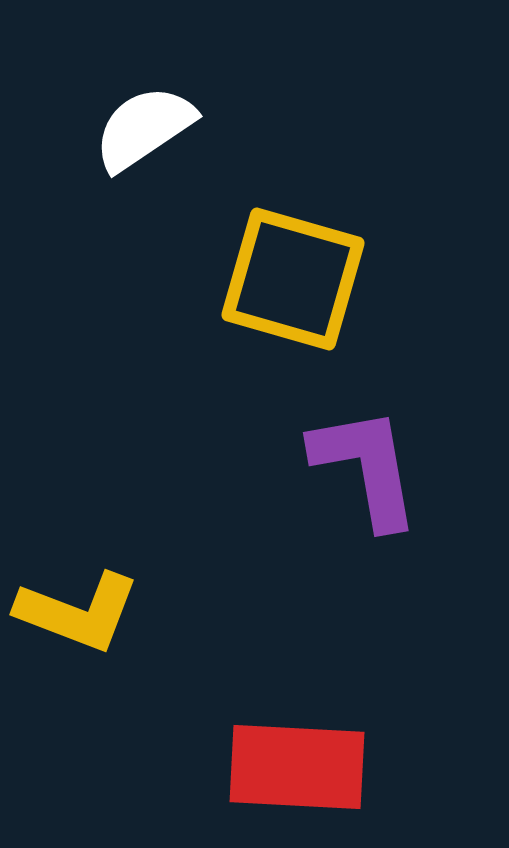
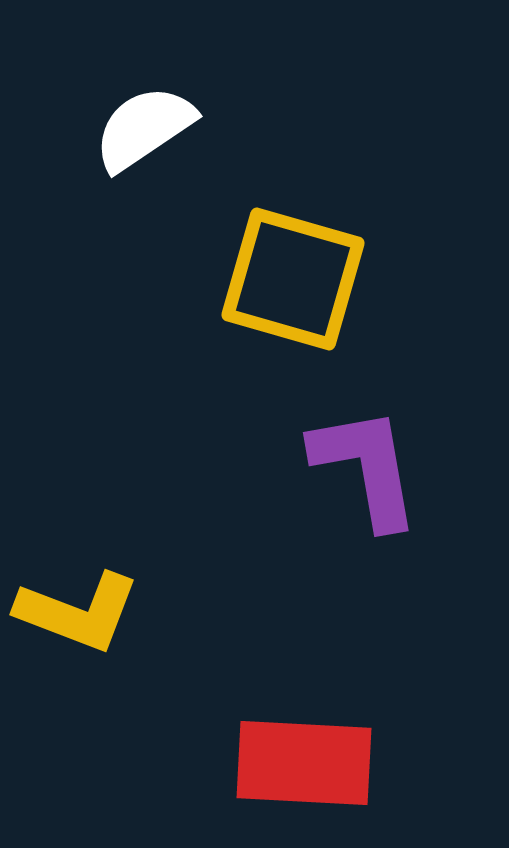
red rectangle: moved 7 px right, 4 px up
